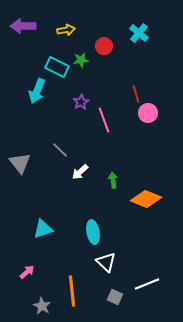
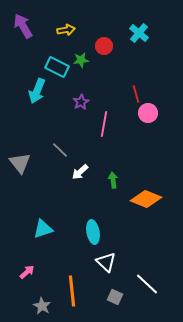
purple arrow: rotated 60 degrees clockwise
pink line: moved 4 px down; rotated 30 degrees clockwise
white line: rotated 65 degrees clockwise
